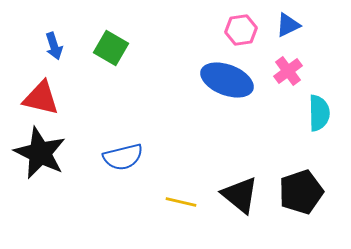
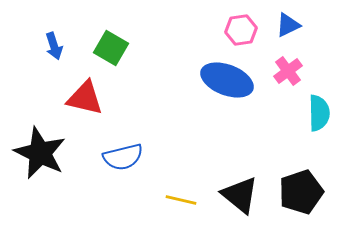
red triangle: moved 44 px right
yellow line: moved 2 px up
